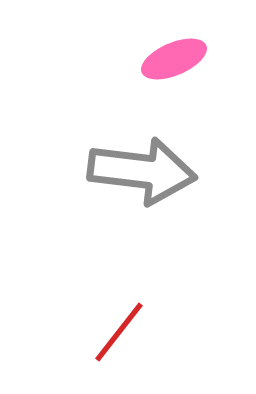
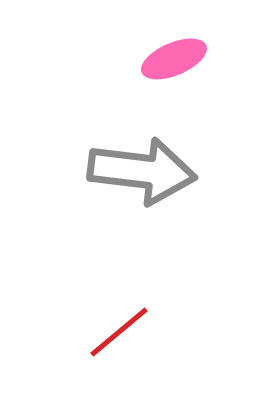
red line: rotated 12 degrees clockwise
